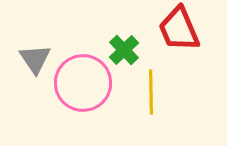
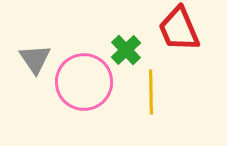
green cross: moved 2 px right
pink circle: moved 1 px right, 1 px up
